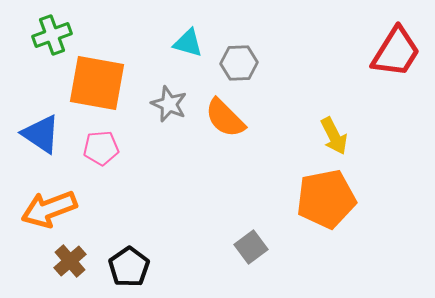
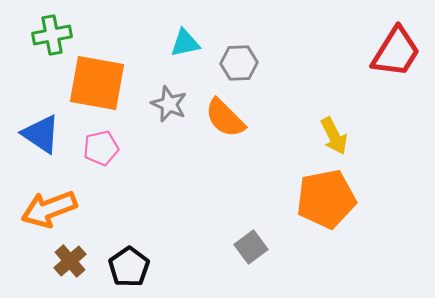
green cross: rotated 9 degrees clockwise
cyan triangle: moved 3 px left; rotated 28 degrees counterclockwise
pink pentagon: rotated 8 degrees counterclockwise
